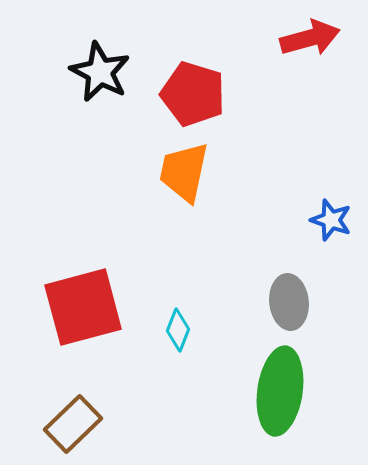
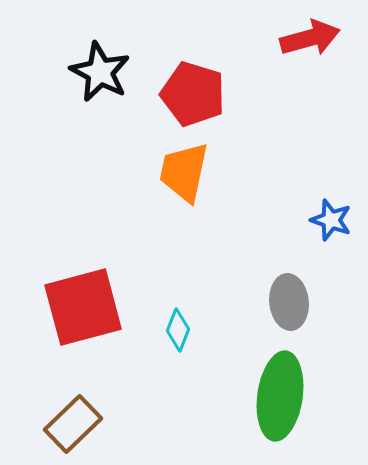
green ellipse: moved 5 px down
